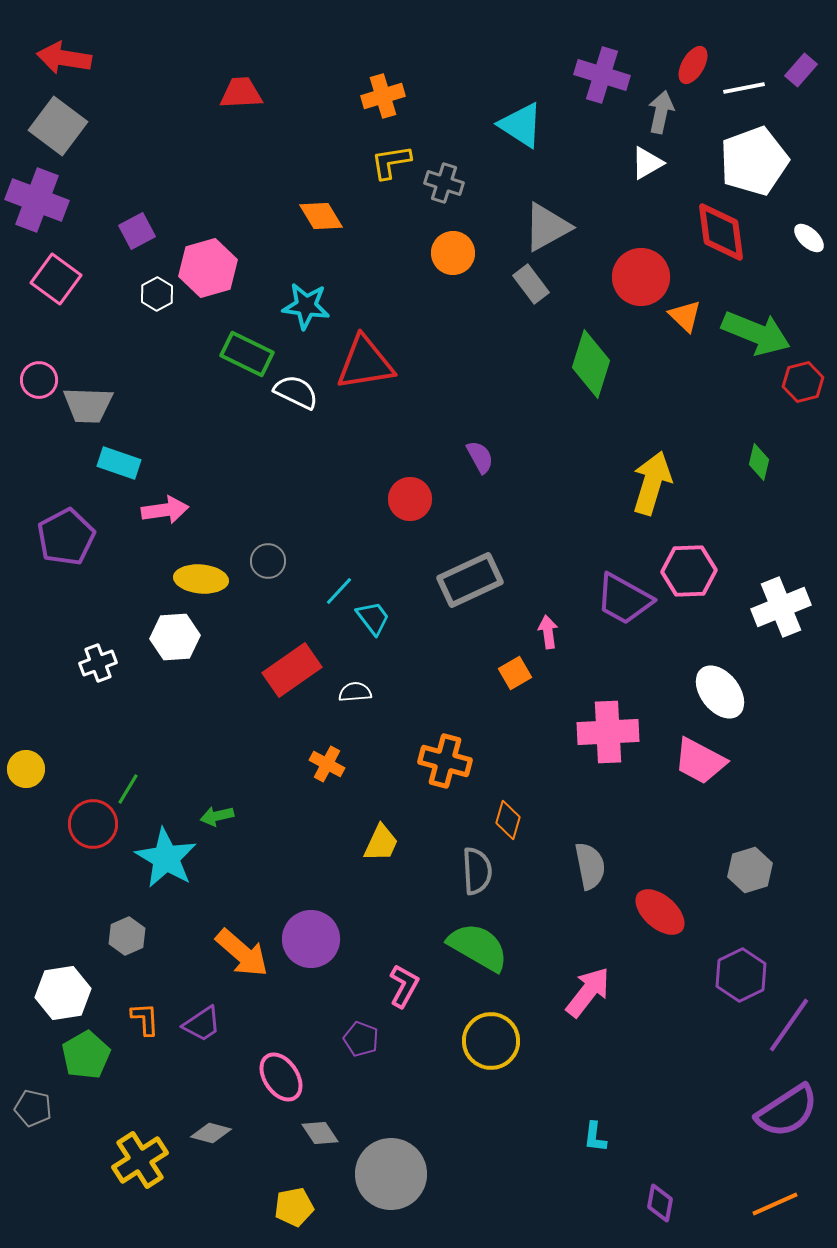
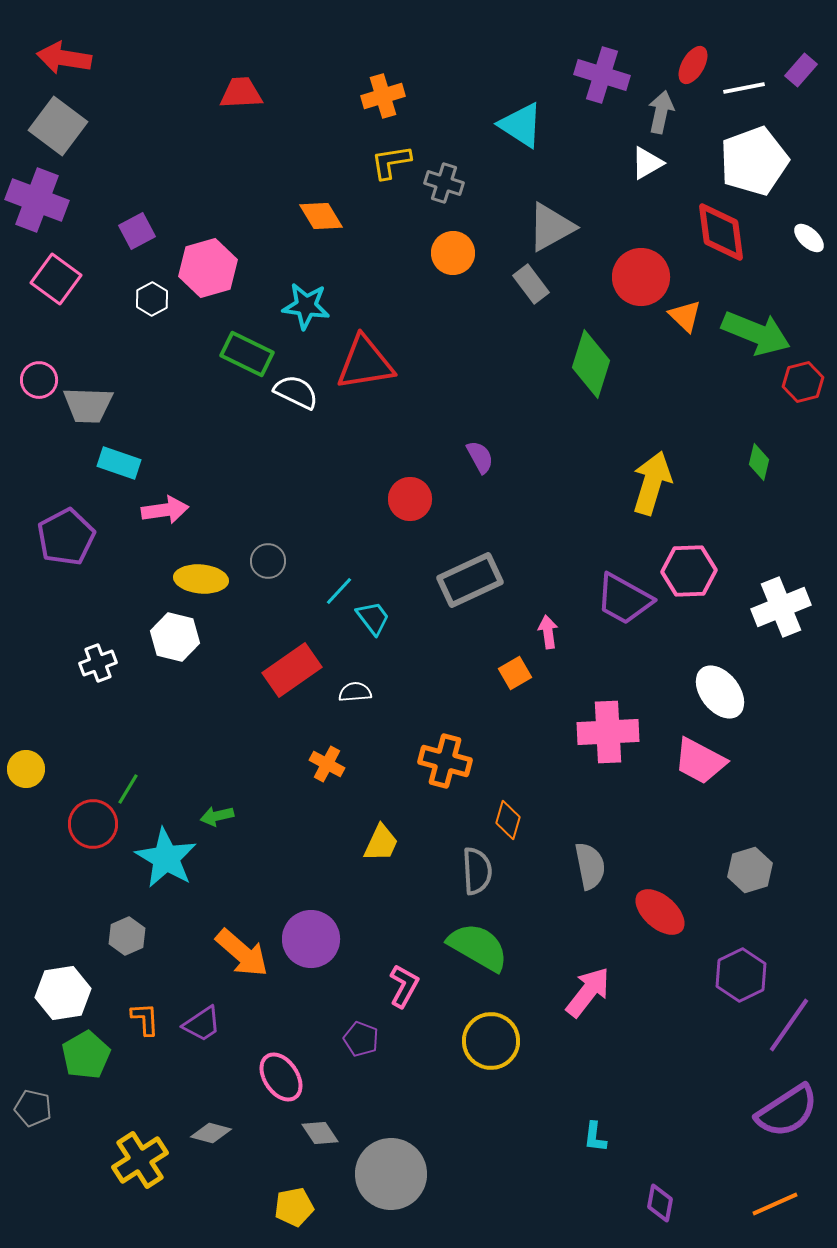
gray triangle at (547, 227): moved 4 px right
white hexagon at (157, 294): moved 5 px left, 5 px down
white hexagon at (175, 637): rotated 18 degrees clockwise
